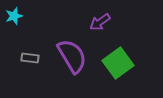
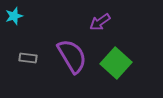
gray rectangle: moved 2 px left
green square: moved 2 px left; rotated 12 degrees counterclockwise
